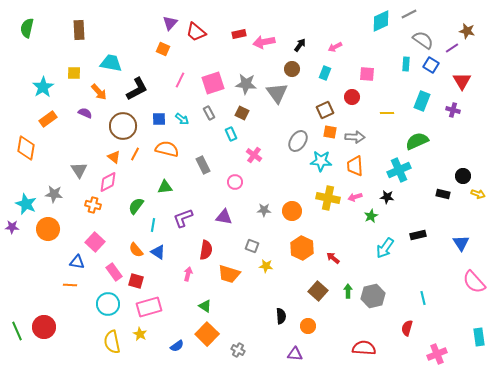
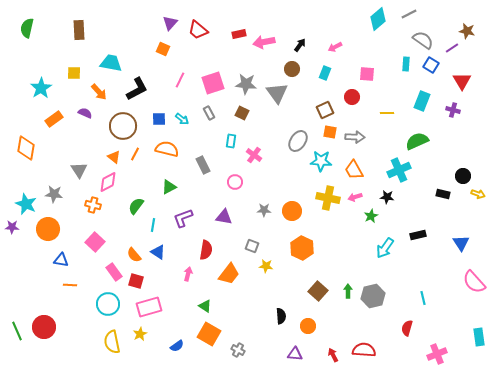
cyan diamond at (381, 21): moved 3 px left, 2 px up; rotated 15 degrees counterclockwise
red trapezoid at (196, 32): moved 2 px right, 2 px up
cyan star at (43, 87): moved 2 px left, 1 px down
orange rectangle at (48, 119): moved 6 px right
cyan rectangle at (231, 134): moved 7 px down; rotated 32 degrees clockwise
orange trapezoid at (355, 166): moved 1 px left, 4 px down; rotated 25 degrees counterclockwise
green triangle at (165, 187): moved 4 px right; rotated 21 degrees counterclockwise
orange semicircle at (136, 250): moved 2 px left, 5 px down
red arrow at (333, 258): moved 97 px down; rotated 24 degrees clockwise
blue triangle at (77, 262): moved 16 px left, 2 px up
orange trapezoid at (229, 274): rotated 70 degrees counterclockwise
yellow star at (140, 334): rotated 16 degrees clockwise
orange square at (207, 334): moved 2 px right; rotated 15 degrees counterclockwise
red semicircle at (364, 348): moved 2 px down
